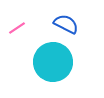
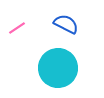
cyan circle: moved 5 px right, 6 px down
